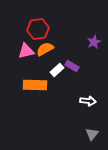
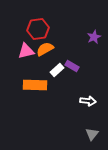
purple star: moved 5 px up
